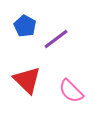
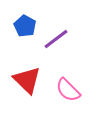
pink semicircle: moved 3 px left, 1 px up
